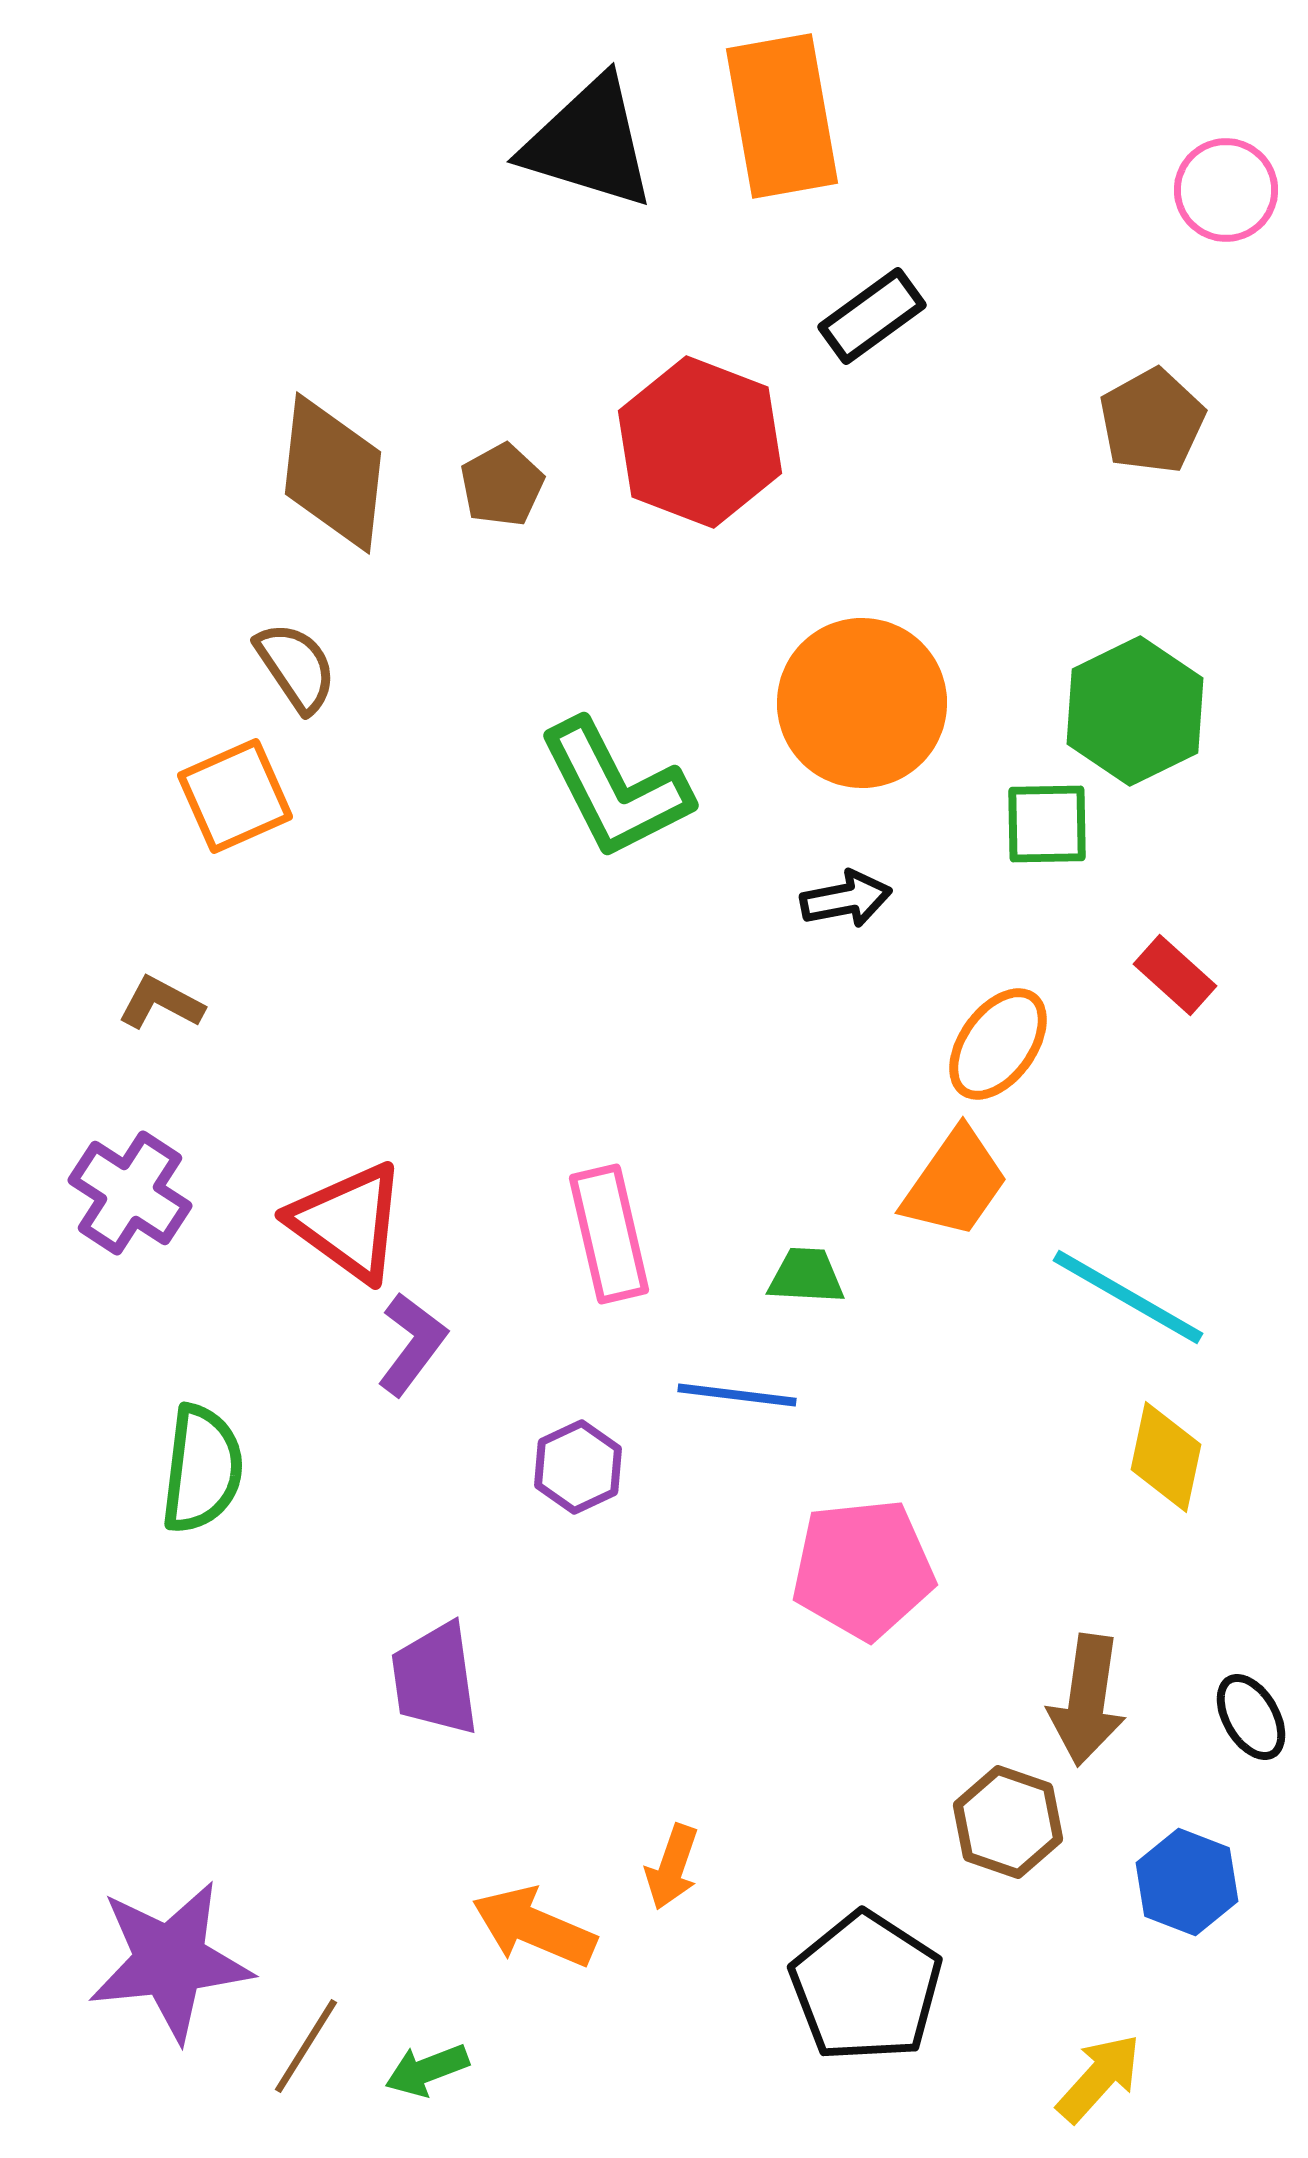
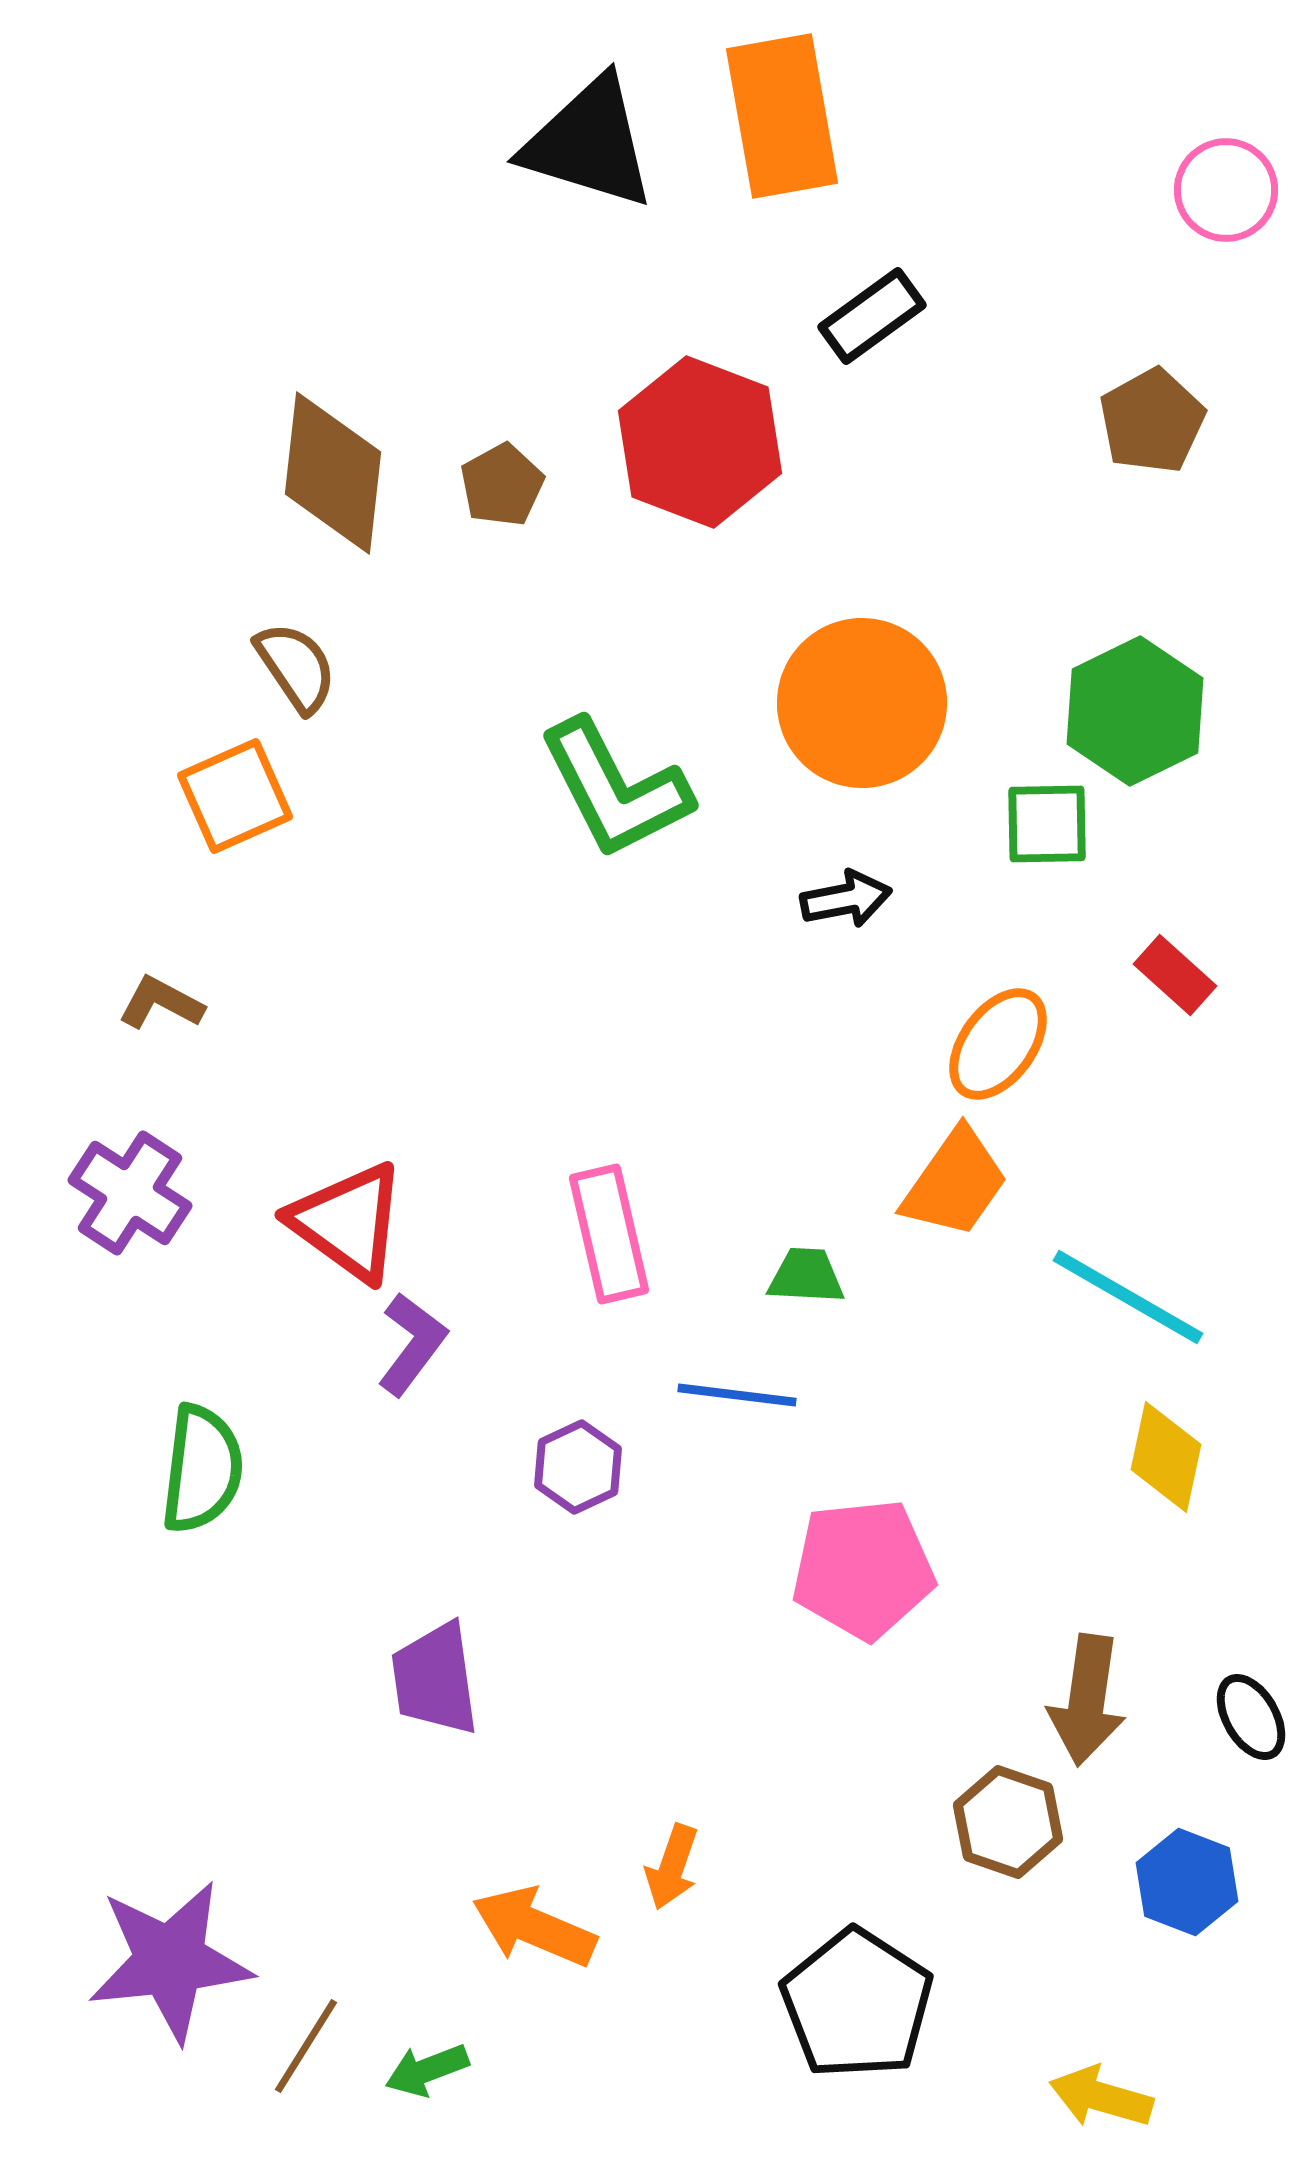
black pentagon at (866, 1987): moved 9 px left, 17 px down
yellow arrow at (1099, 2078): moved 2 px right, 19 px down; rotated 116 degrees counterclockwise
